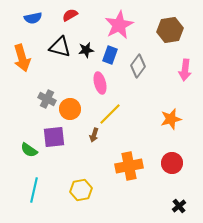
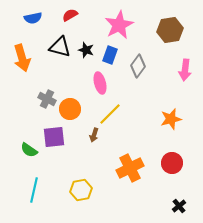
black star: rotated 28 degrees clockwise
orange cross: moved 1 px right, 2 px down; rotated 16 degrees counterclockwise
